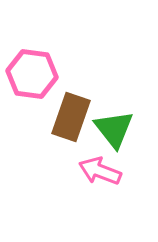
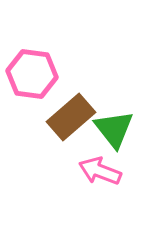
brown rectangle: rotated 30 degrees clockwise
